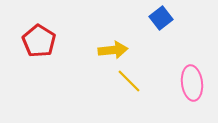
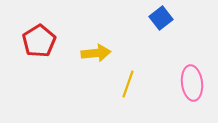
red pentagon: rotated 8 degrees clockwise
yellow arrow: moved 17 px left, 3 px down
yellow line: moved 1 px left, 3 px down; rotated 64 degrees clockwise
